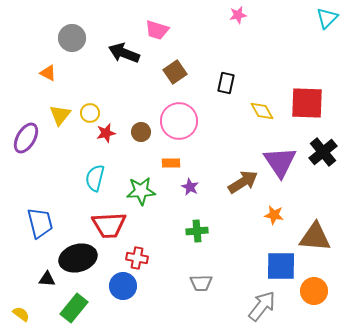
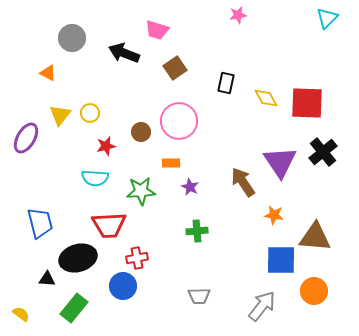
brown square: moved 4 px up
yellow diamond: moved 4 px right, 13 px up
red star: moved 13 px down
cyan semicircle: rotated 100 degrees counterclockwise
brown arrow: rotated 92 degrees counterclockwise
red cross: rotated 20 degrees counterclockwise
blue square: moved 6 px up
gray trapezoid: moved 2 px left, 13 px down
